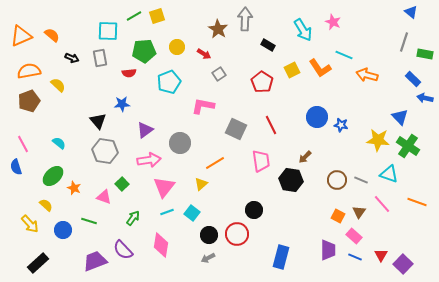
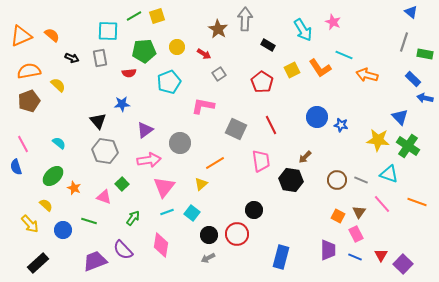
pink rectangle at (354, 236): moved 2 px right, 2 px up; rotated 21 degrees clockwise
